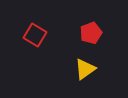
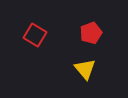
yellow triangle: rotated 35 degrees counterclockwise
